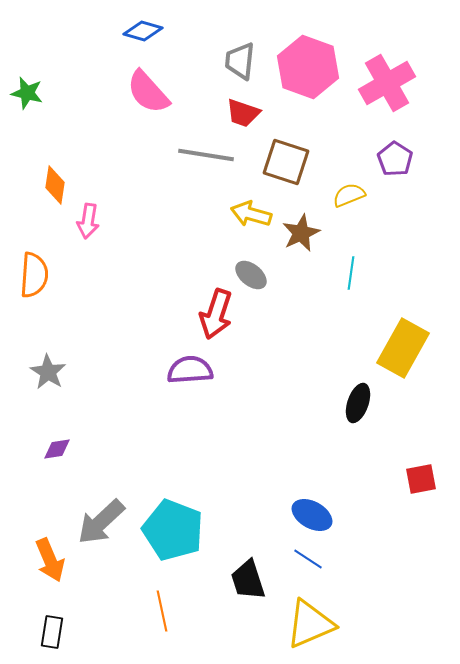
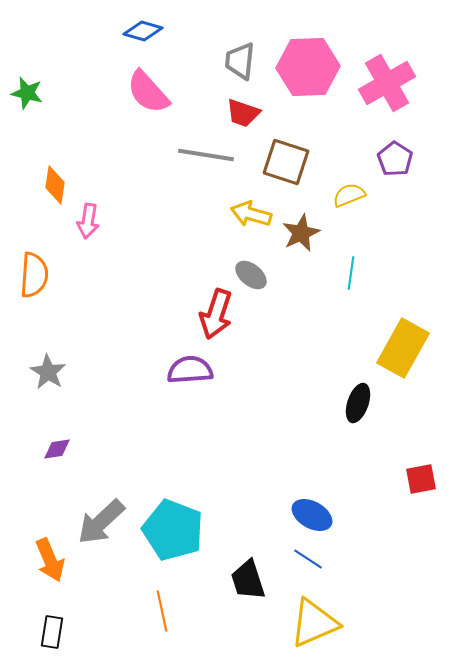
pink hexagon: rotated 22 degrees counterclockwise
yellow triangle: moved 4 px right, 1 px up
